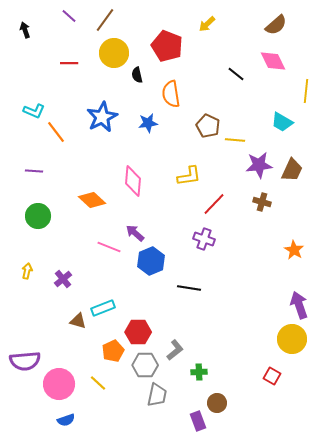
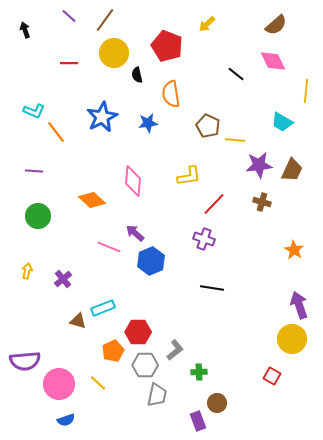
black line at (189, 288): moved 23 px right
